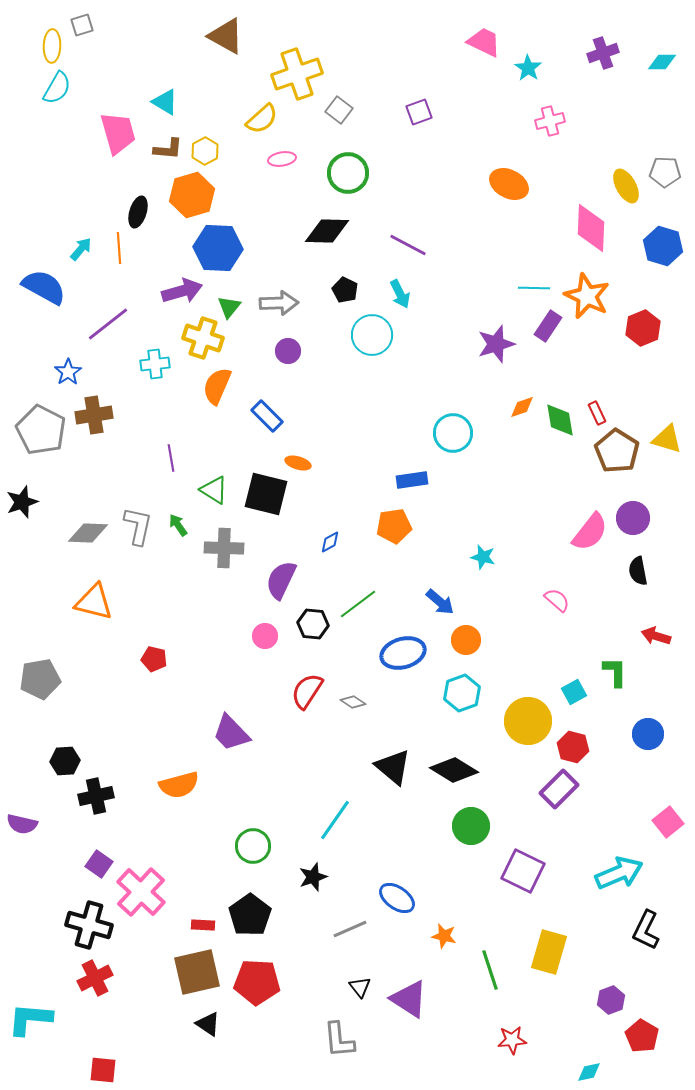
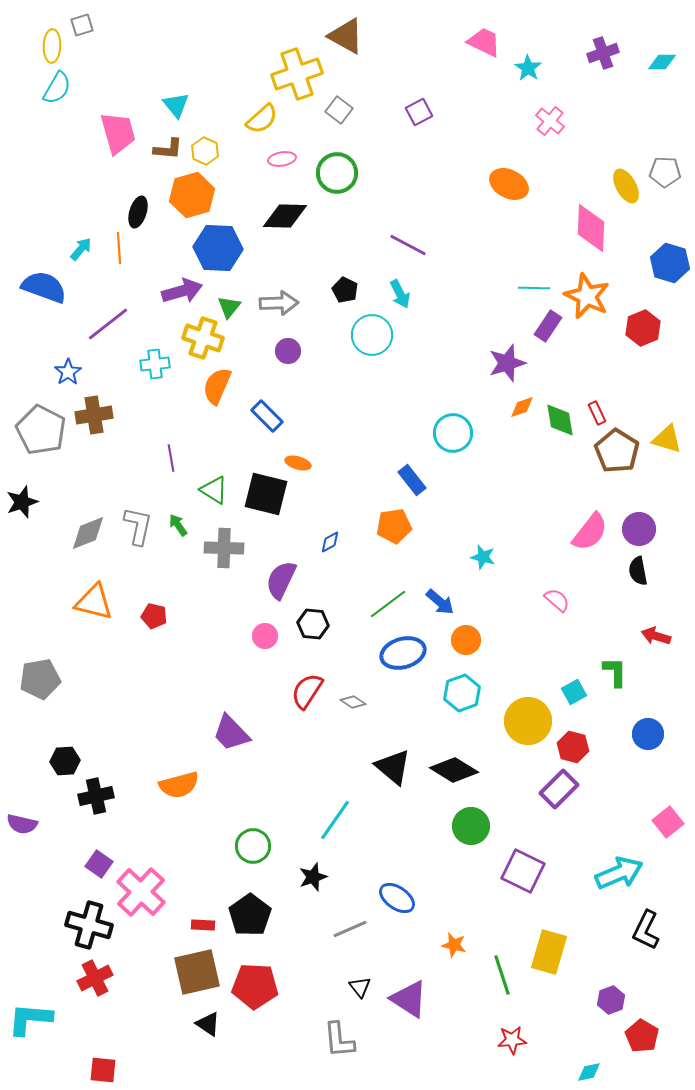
brown triangle at (226, 36): moved 120 px right
cyan triangle at (165, 102): moved 11 px right, 3 px down; rotated 20 degrees clockwise
purple square at (419, 112): rotated 8 degrees counterclockwise
pink cross at (550, 121): rotated 36 degrees counterclockwise
yellow hexagon at (205, 151): rotated 8 degrees counterclockwise
green circle at (348, 173): moved 11 px left
black diamond at (327, 231): moved 42 px left, 15 px up
blue hexagon at (663, 246): moved 7 px right, 17 px down
blue semicircle at (44, 287): rotated 9 degrees counterclockwise
purple star at (496, 344): moved 11 px right, 19 px down
blue rectangle at (412, 480): rotated 60 degrees clockwise
purple circle at (633, 518): moved 6 px right, 11 px down
gray diamond at (88, 533): rotated 24 degrees counterclockwise
green line at (358, 604): moved 30 px right
red pentagon at (154, 659): moved 43 px up
orange star at (444, 936): moved 10 px right, 9 px down
green line at (490, 970): moved 12 px right, 5 px down
red pentagon at (257, 982): moved 2 px left, 4 px down
